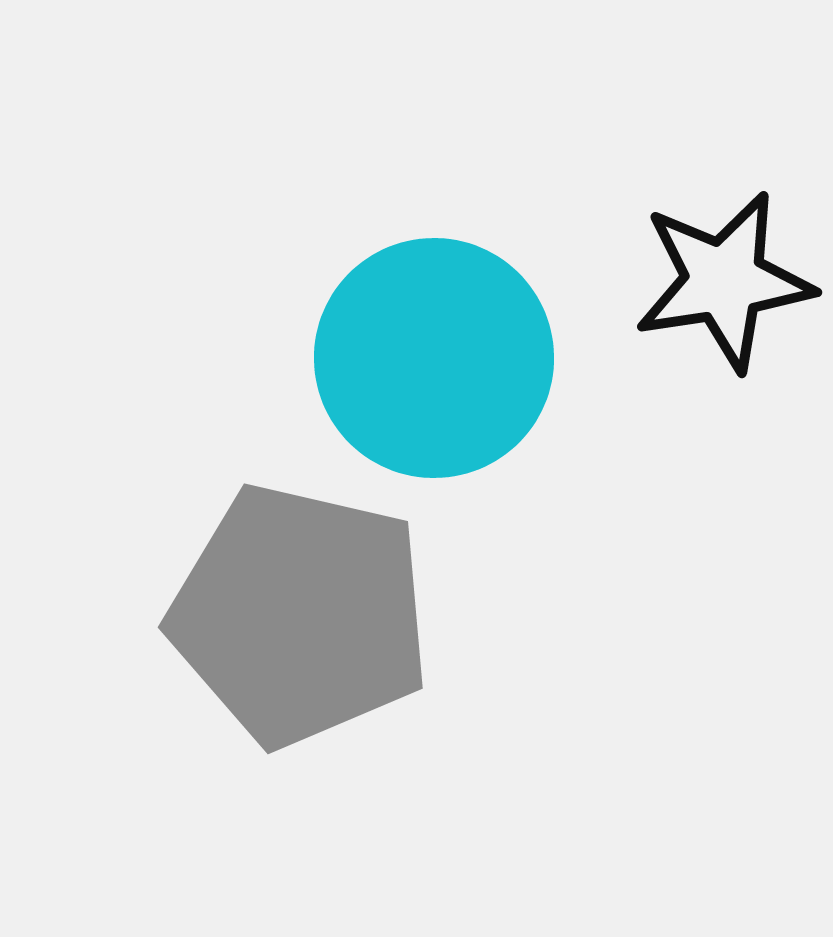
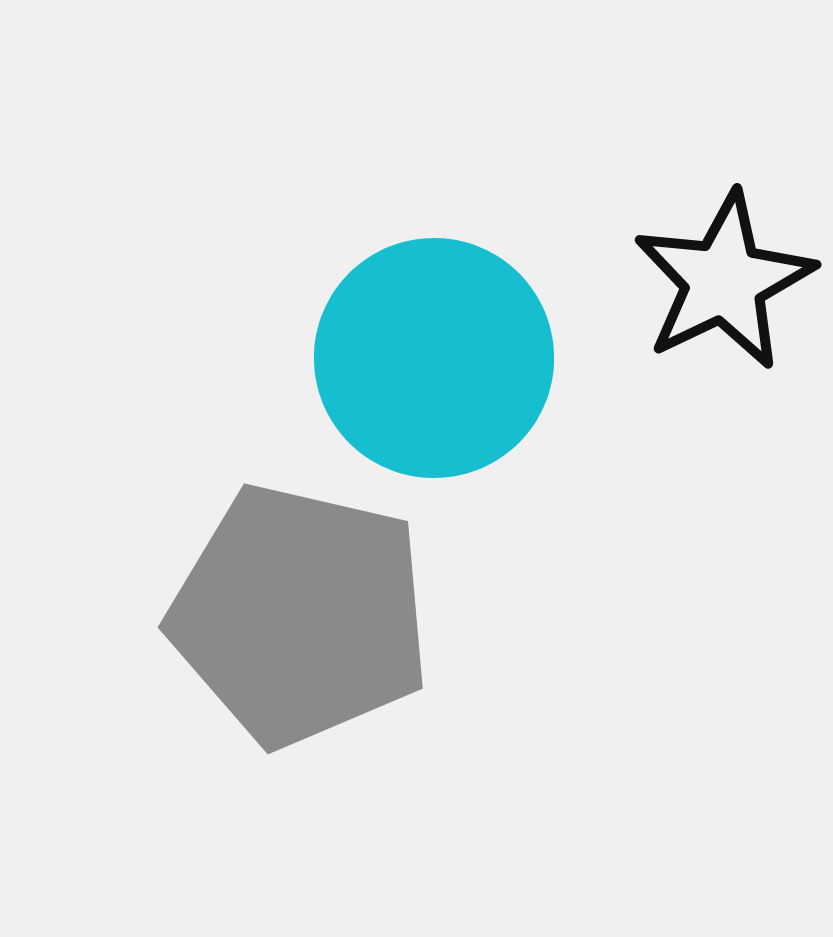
black star: rotated 17 degrees counterclockwise
